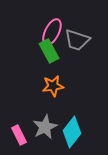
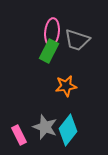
pink ellipse: rotated 20 degrees counterclockwise
green rectangle: rotated 55 degrees clockwise
orange star: moved 13 px right
gray star: rotated 25 degrees counterclockwise
cyan diamond: moved 4 px left, 2 px up
